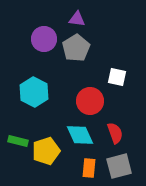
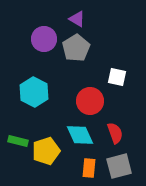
purple triangle: rotated 24 degrees clockwise
